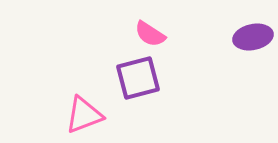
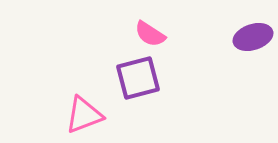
purple ellipse: rotated 6 degrees counterclockwise
